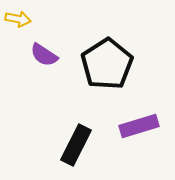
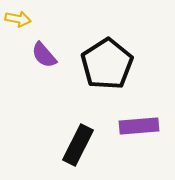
purple semicircle: rotated 16 degrees clockwise
purple rectangle: rotated 12 degrees clockwise
black rectangle: moved 2 px right
